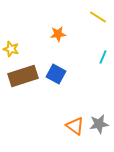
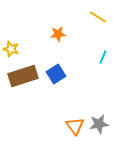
blue square: rotated 30 degrees clockwise
orange triangle: rotated 18 degrees clockwise
